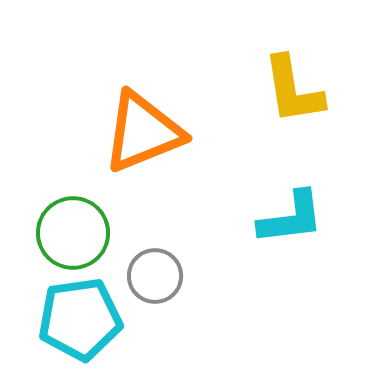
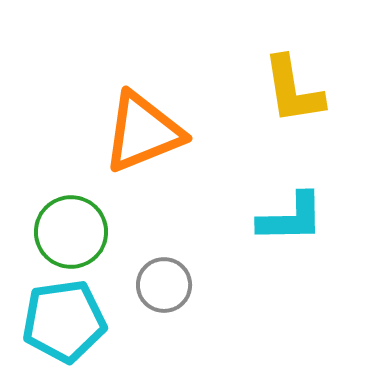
cyan L-shape: rotated 6 degrees clockwise
green circle: moved 2 px left, 1 px up
gray circle: moved 9 px right, 9 px down
cyan pentagon: moved 16 px left, 2 px down
